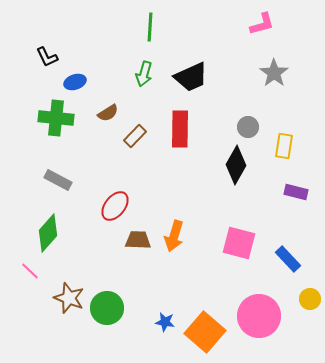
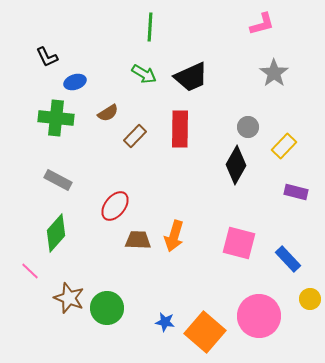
green arrow: rotated 75 degrees counterclockwise
yellow rectangle: rotated 35 degrees clockwise
green diamond: moved 8 px right
